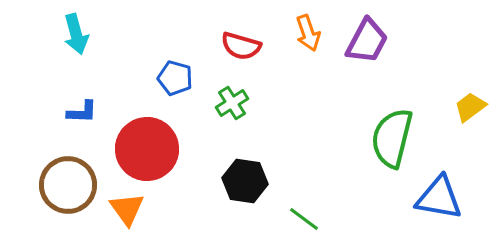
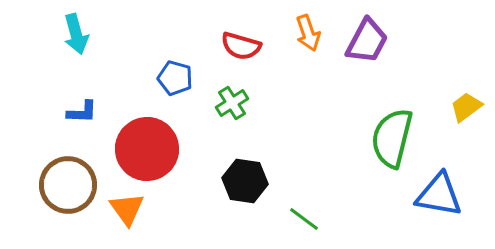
yellow trapezoid: moved 4 px left
blue triangle: moved 3 px up
